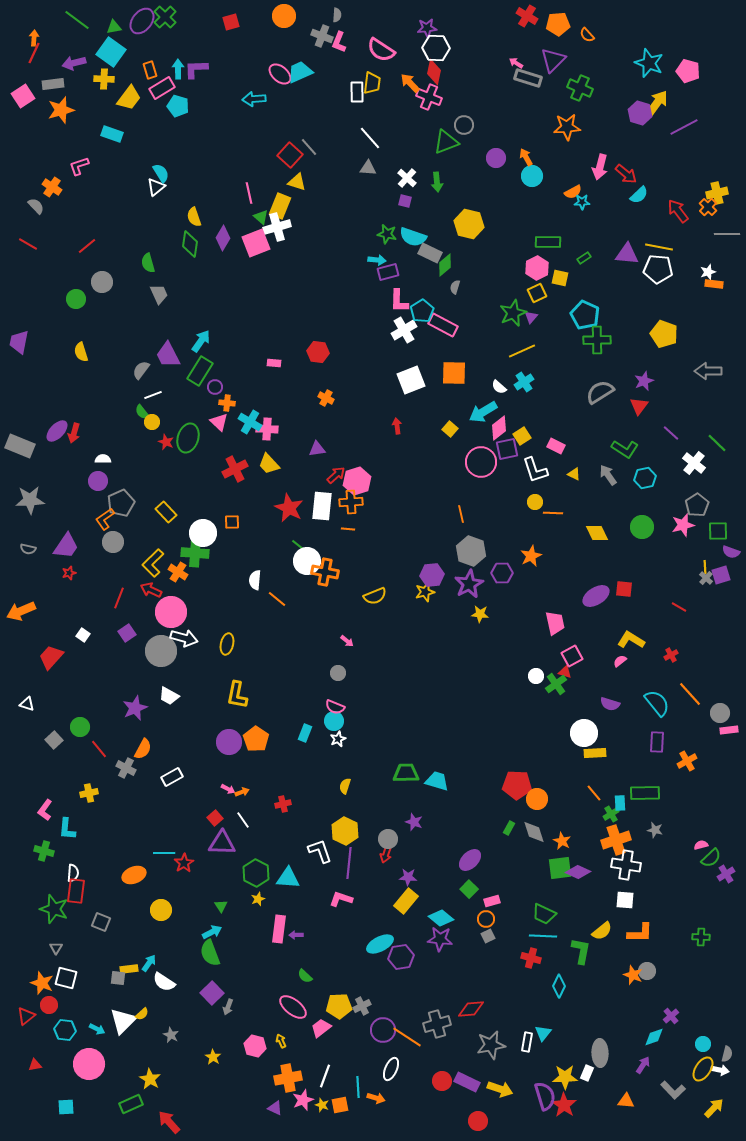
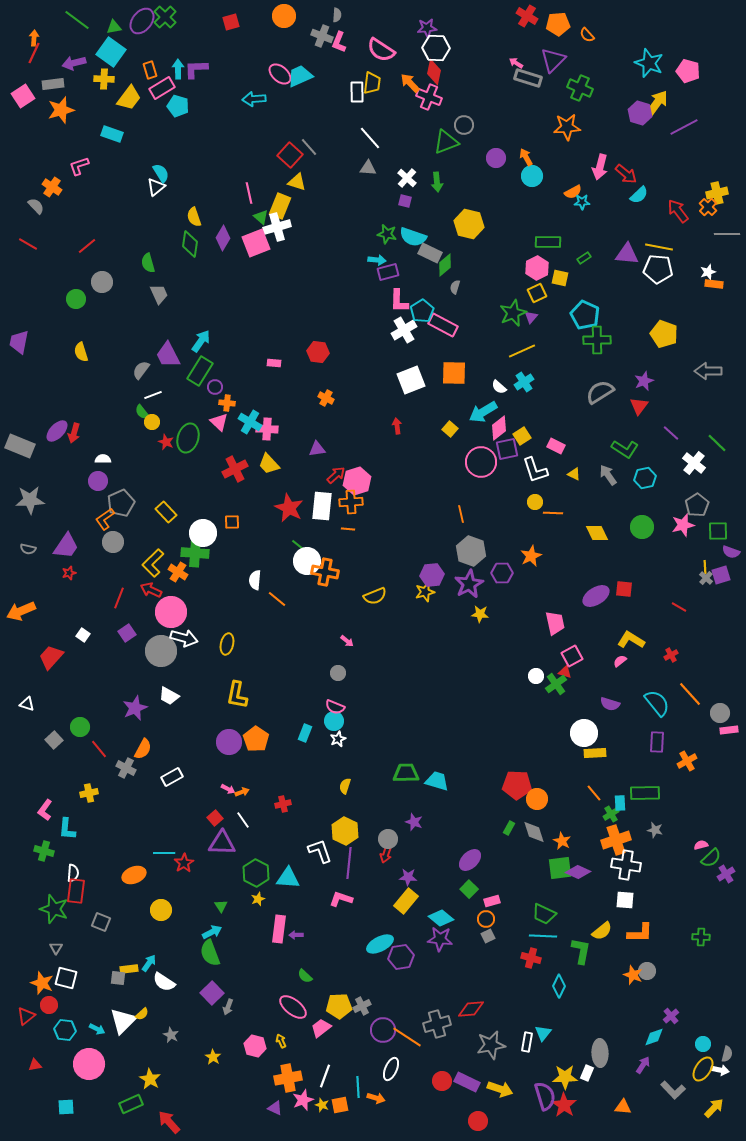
cyan trapezoid at (300, 72): moved 4 px down
orange triangle at (626, 1101): moved 3 px left, 6 px down
